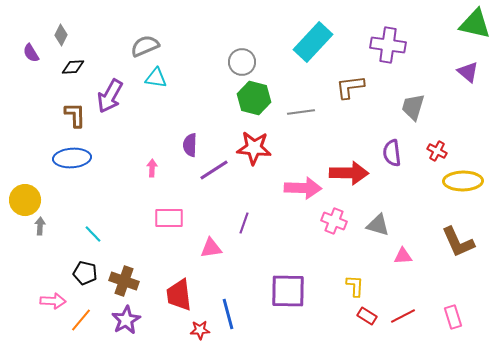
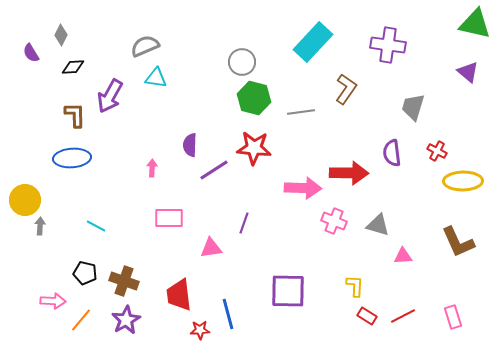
brown L-shape at (350, 87): moved 4 px left, 2 px down; rotated 132 degrees clockwise
cyan line at (93, 234): moved 3 px right, 8 px up; rotated 18 degrees counterclockwise
